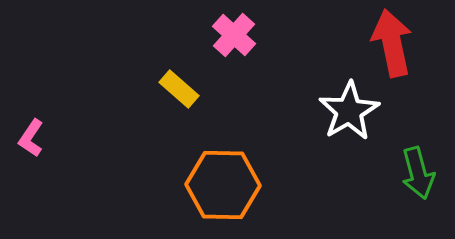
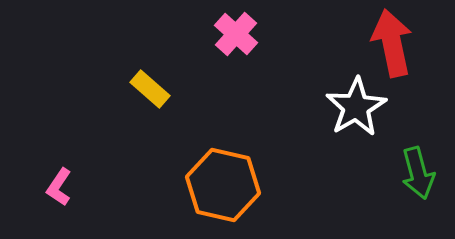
pink cross: moved 2 px right, 1 px up
yellow rectangle: moved 29 px left
white star: moved 7 px right, 4 px up
pink L-shape: moved 28 px right, 49 px down
orange hexagon: rotated 12 degrees clockwise
